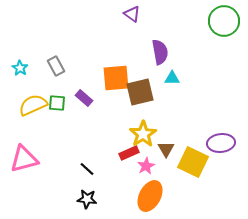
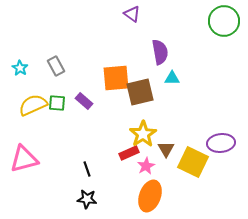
purple rectangle: moved 3 px down
black line: rotated 28 degrees clockwise
orange ellipse: rotated 8 degrees counterclockwise
